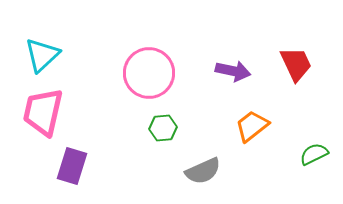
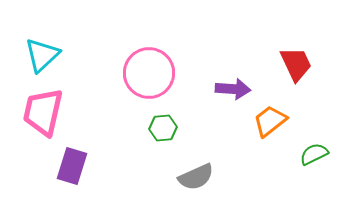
purple arrow: moved 18 px down; rotated 8 degrees counterclockwise
orange trapezoid: moved 18 px right, 5 px up
gray semicircle: moved 7 px left, 6 px down
